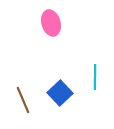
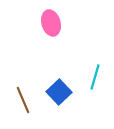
cyan line: rotated 15 degrees clockwise
blue square: moved 1 px left, 1 px up
